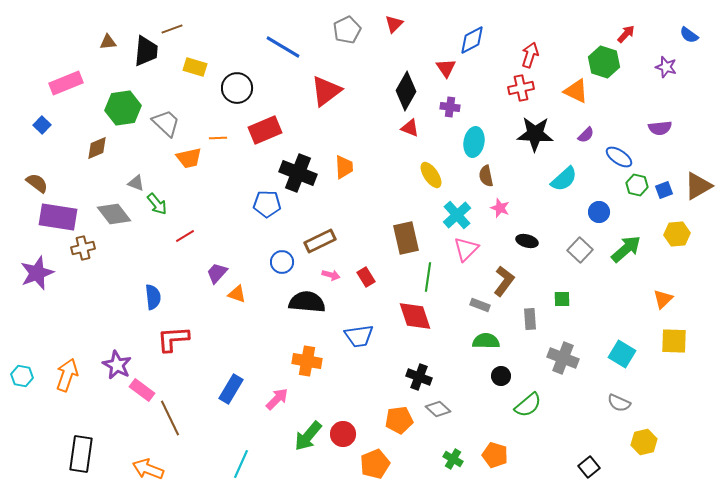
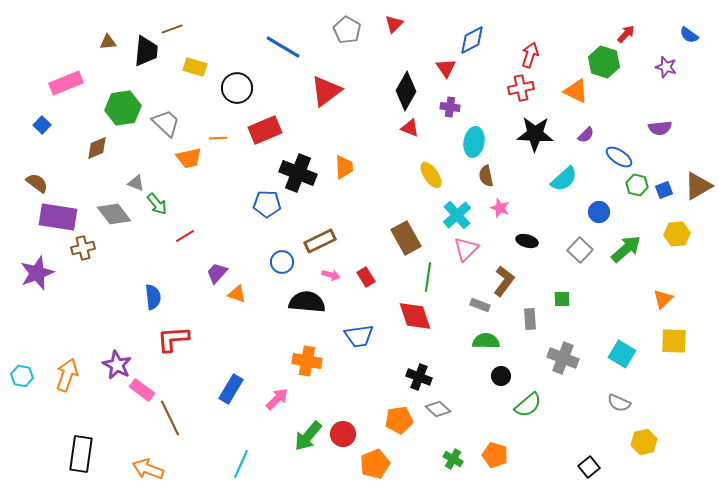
gray pentagon at (347, 30): rotated 16 degrees counterclockwise
brown rectangle at (406, 238): rotated 16 degrees counterclockwise
